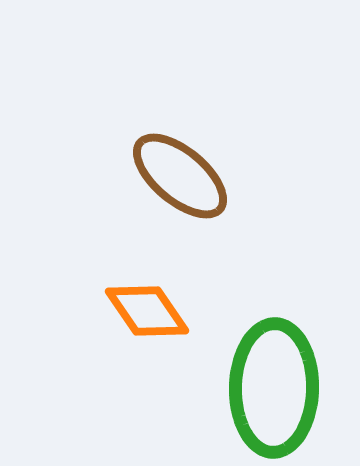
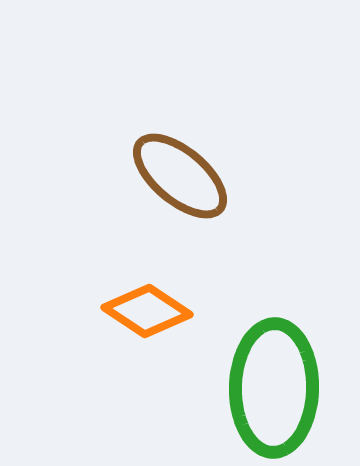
orange diamond: rotated 22 degrees counterclockwise
